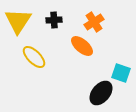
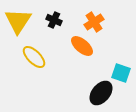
black cross: rotated 28 degrees clockwise
